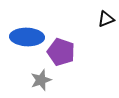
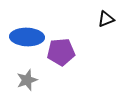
purple pentagon: rotated 24 degrees counterclockwise
gray star: moved 14 px left
